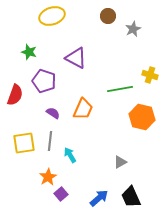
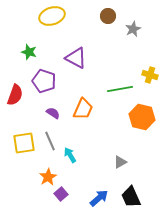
gray line: rotated 30 degrees counterclockwise
